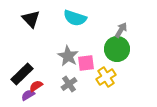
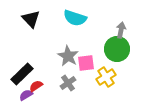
gray arrow: rotated 21 degrees counterclockwise
gray cross: moved 1 px left, 1 px up
purple semicircle: moved 2 px left
